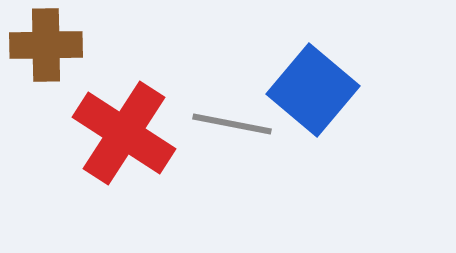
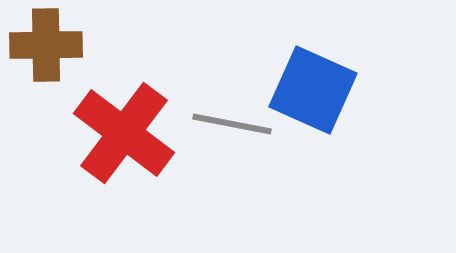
blue square: rotated 16 degrees counterclockwise
red cross: rotated 4 degrees clockwise
